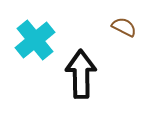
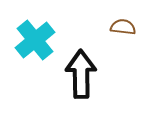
brown semicircle: moved 1 px left; rotated 20 degrees counterclockwise
